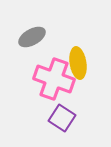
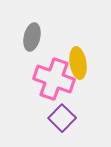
gray ellipse: rotated 48 degrees counterclockwise
purple square: rotated 12 degrees clockwise
